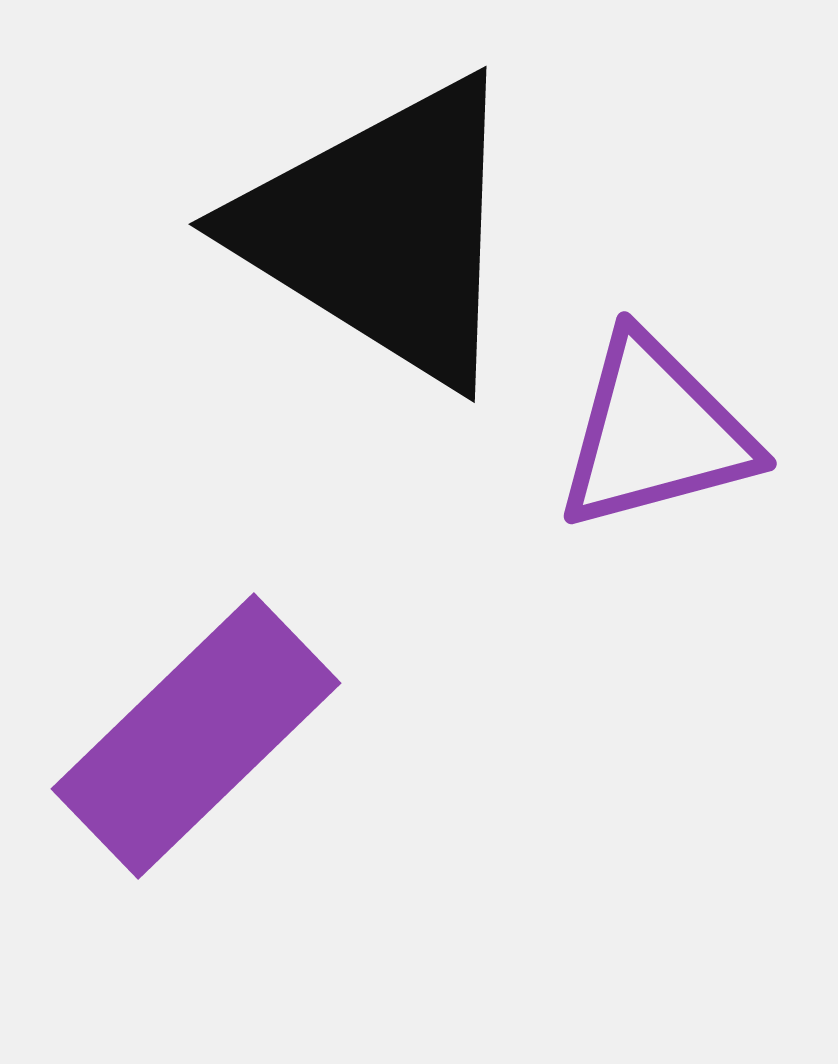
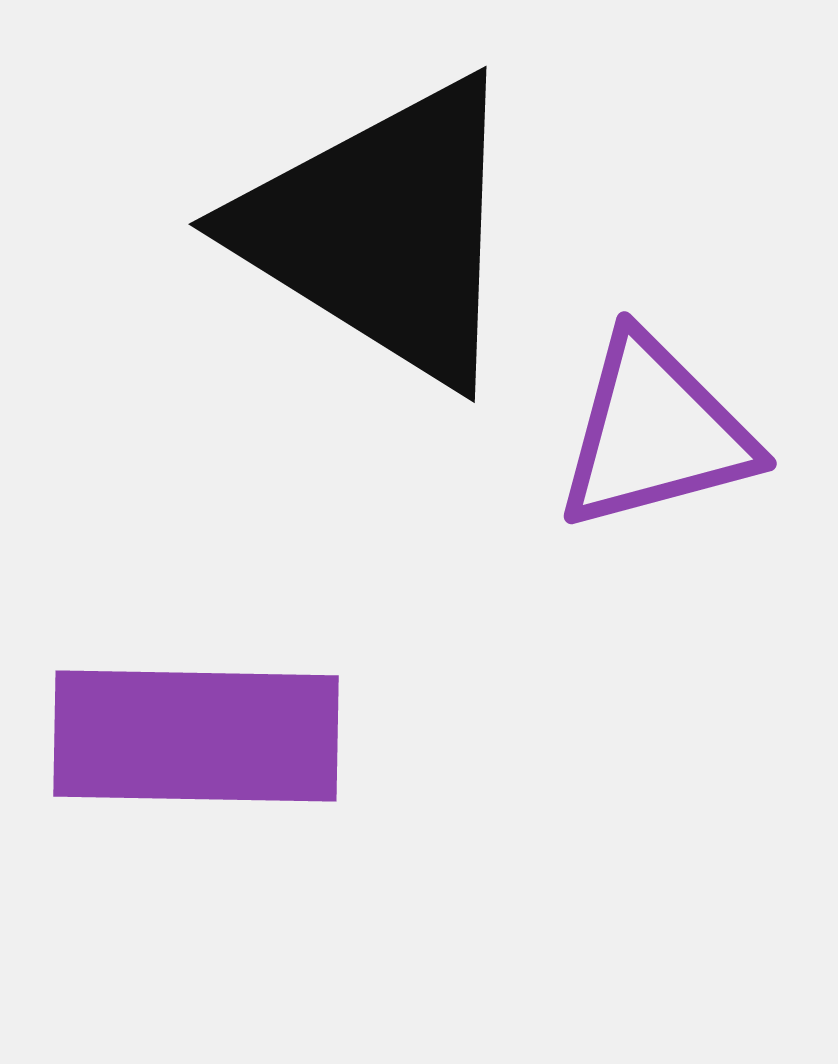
purple rectangle: rotated 45 degrees clockwise
